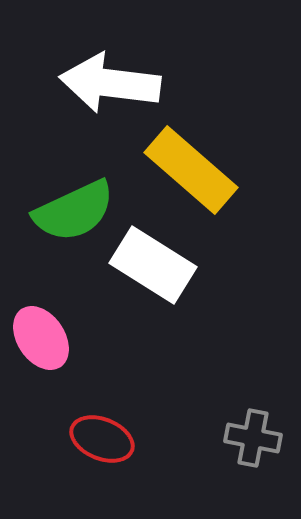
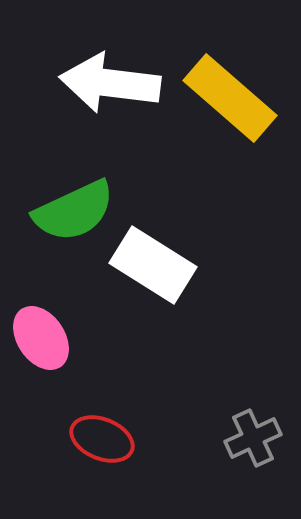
yellow rectangle: moved 39 px right, 72 px up
gray cross: rotated 36 degrees counterclockwise
